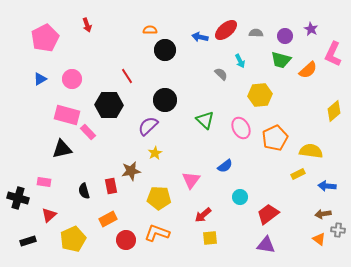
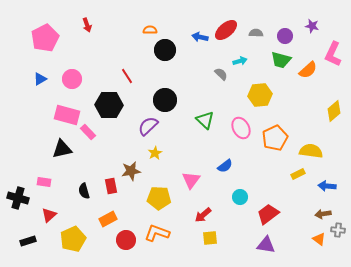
purple star at (311, 29): moved 1 px right, 3 px up; rotated 16 degrees counterclockwise
cyan arrow at (240, 61): rotated 80 degrees counterclockwise
